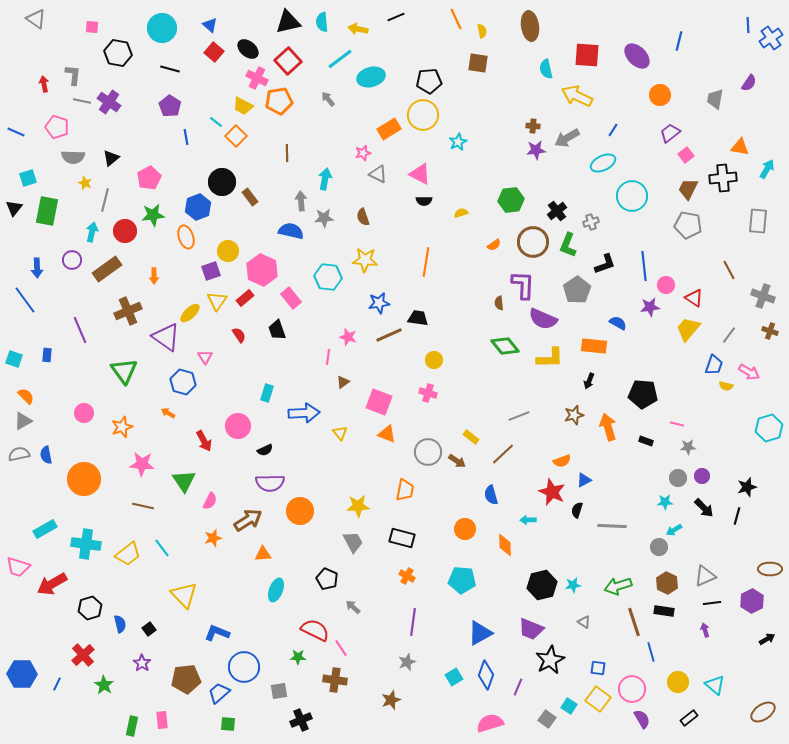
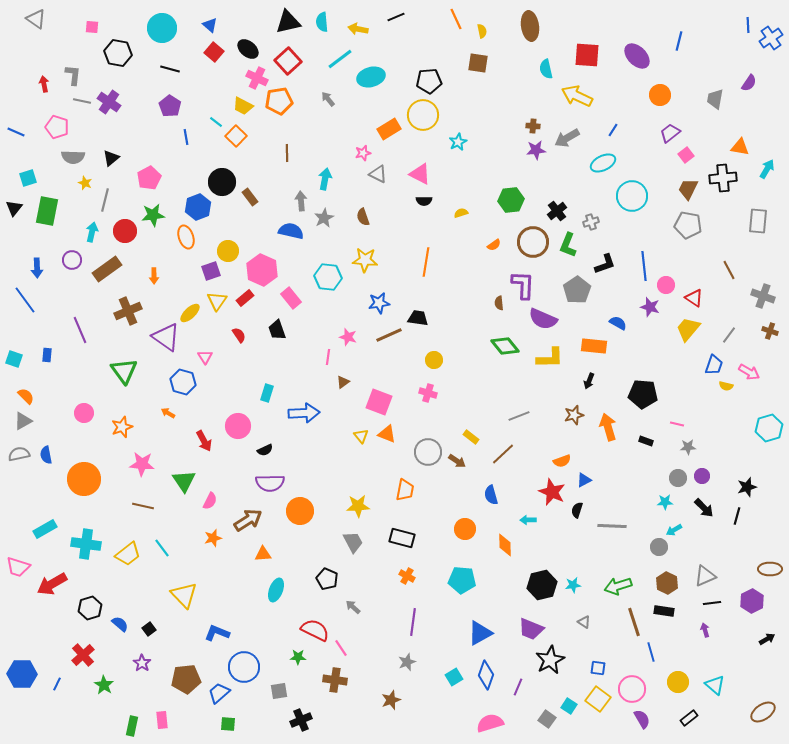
gray star at (324, 218): rotated 24 degrees counterclockwise
purple star at (650, 307): rotated 24 degrees clockwise
yellow triangle at (340, 433): moved 21 px right, 3 px down
blue semicircle at (120, 624): rotated 36 degrees counterclockwise
